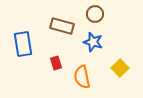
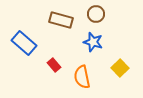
brown circle: moved 1 px right
brown rectangle: moved 1 px left, 6 px up
blue rectangle: moved 1 px right, 1 px up; rotated 40 degrees counterclockwise
red rectangle: moved 2 px left, 2 px down; rotated 24 degrees counterclockwise
